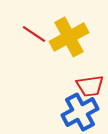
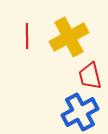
red line: moved 7 px left, 2 px down; rotated 55 degrees clockwise
red trapezoid: moved 10 px up; rotated 84 degrees clockwise
